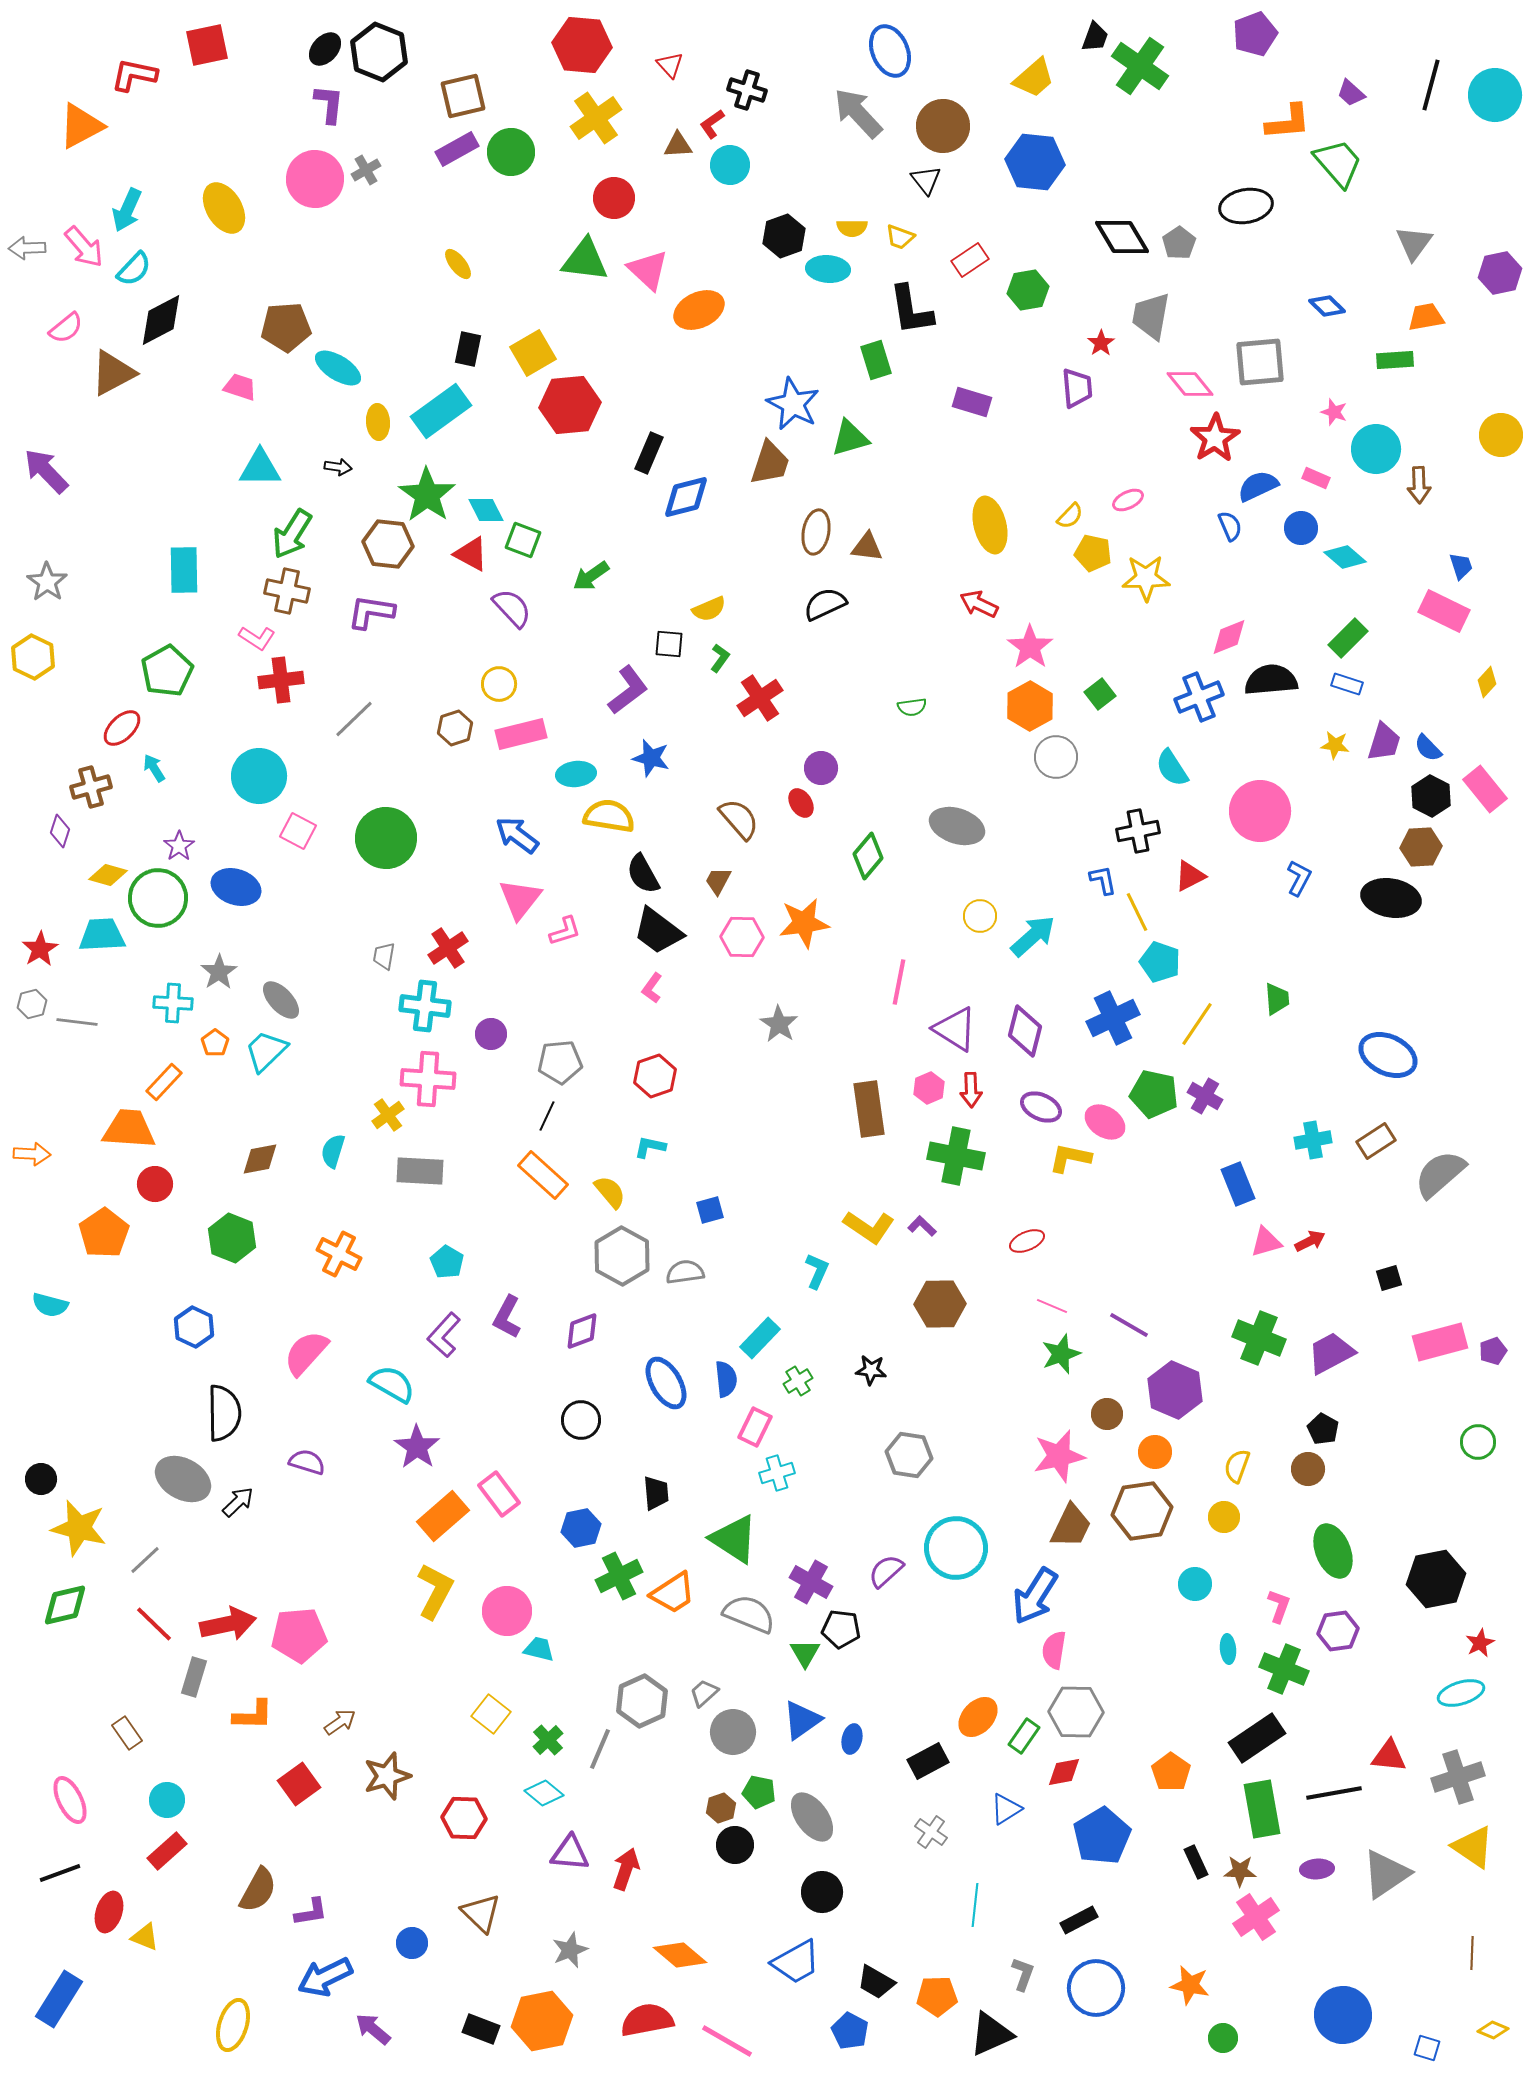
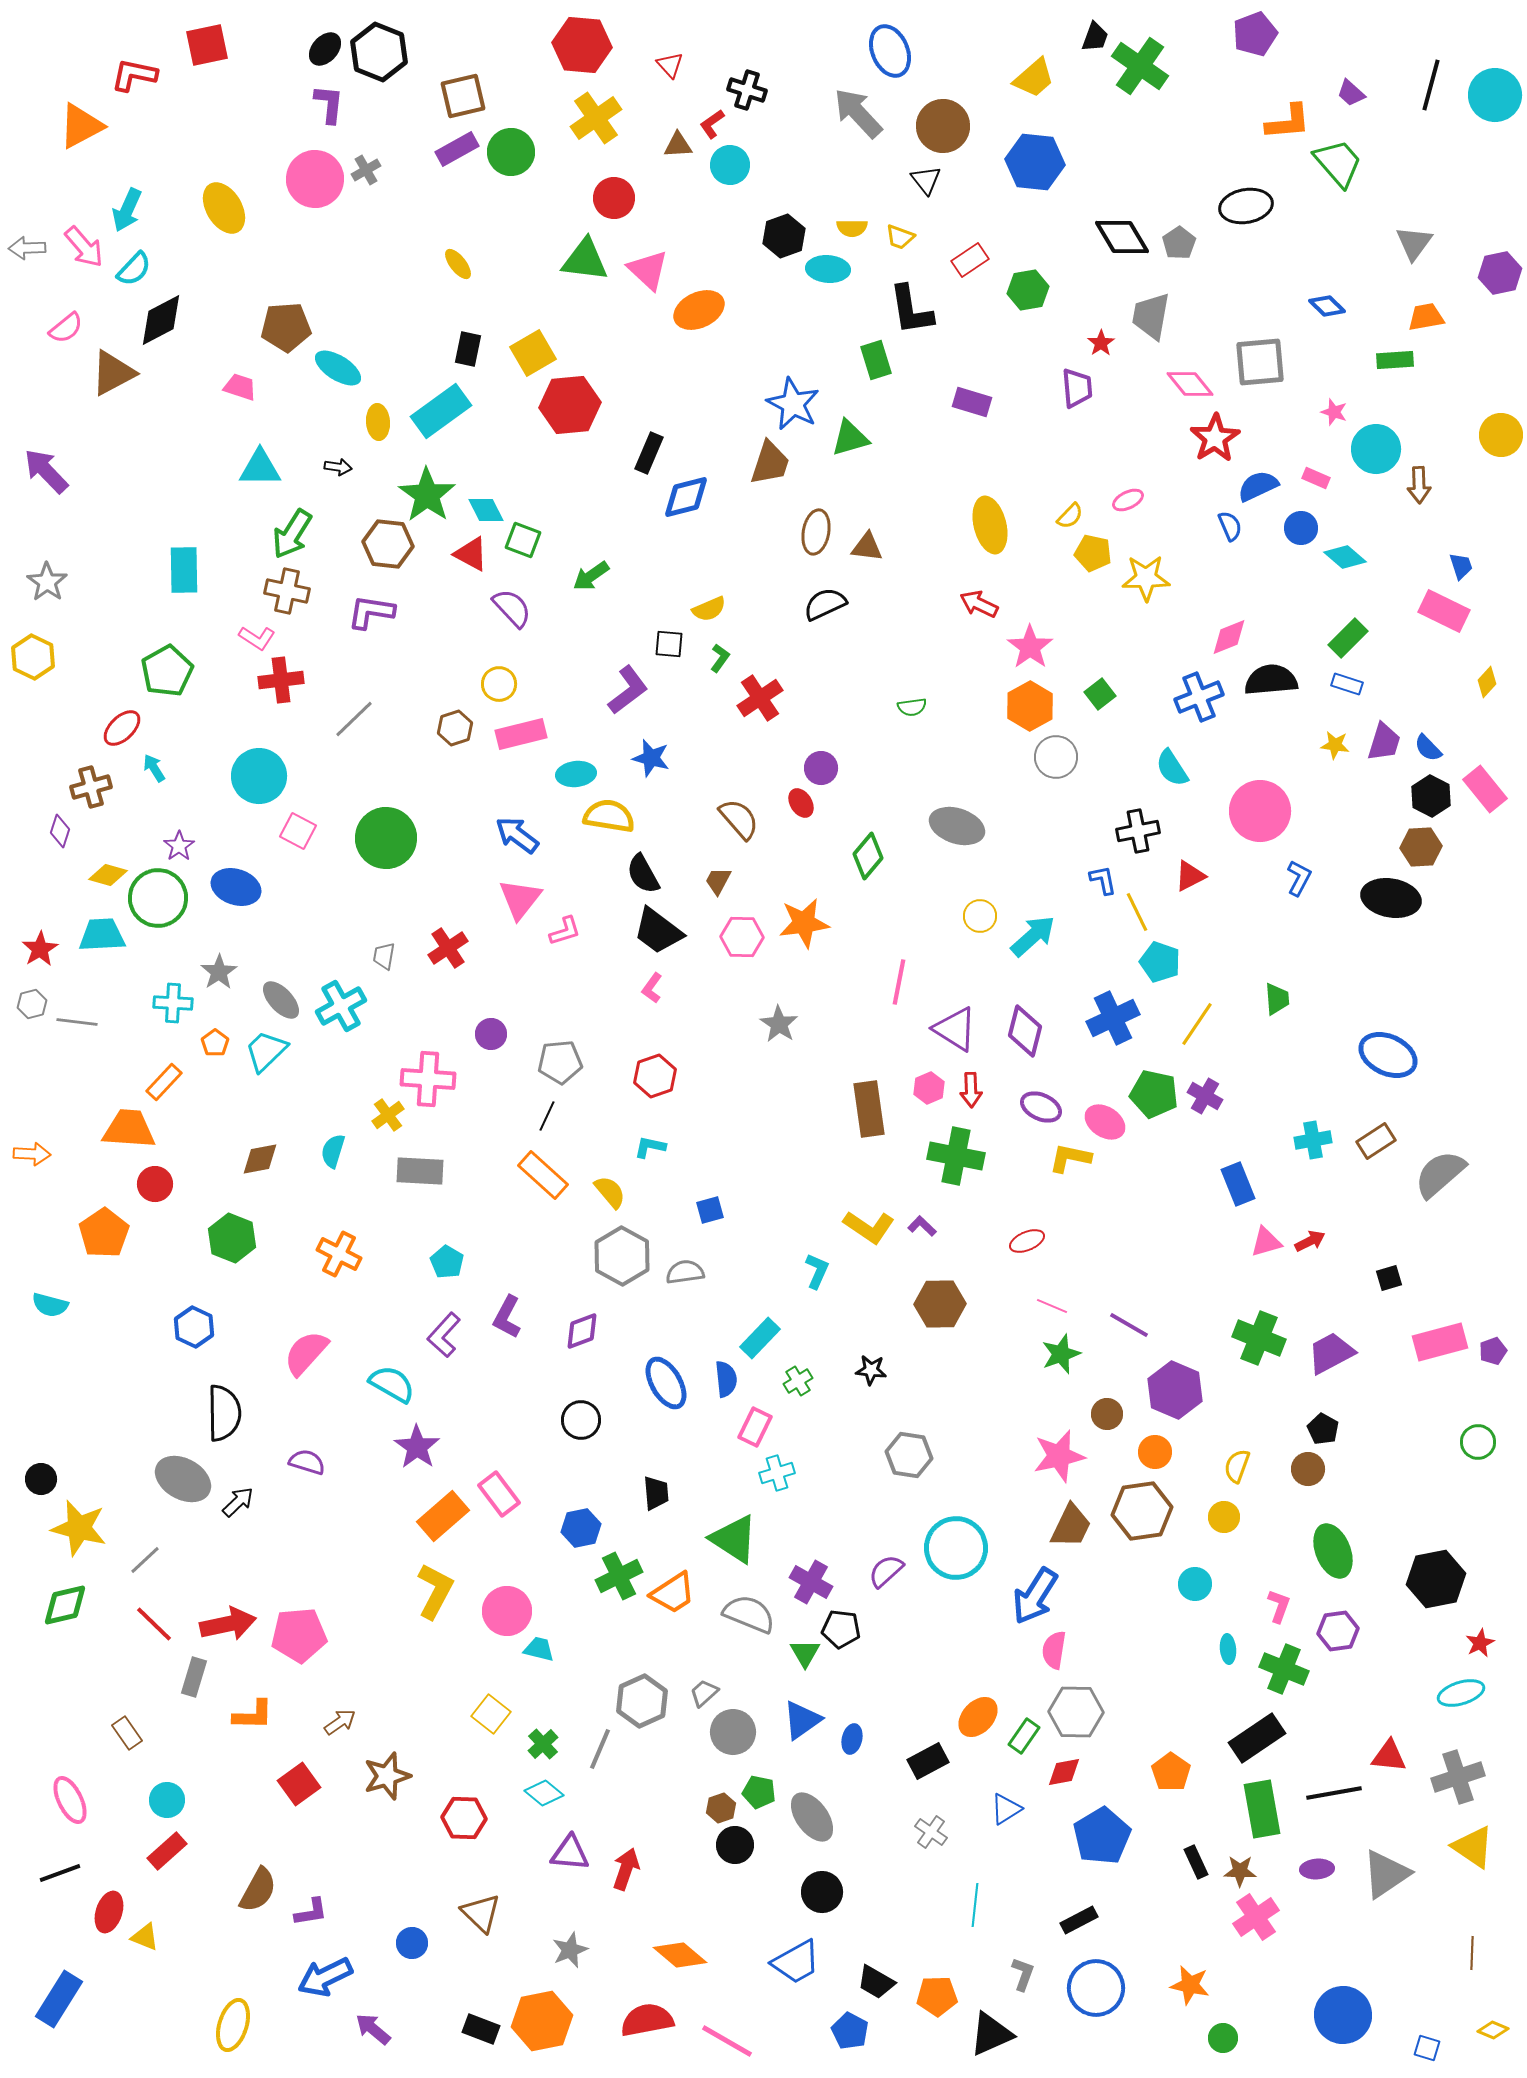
cyan cross at (425, 1006): moved 84 px left; rotated 36 degrees counterclockwise
green cross at (548, 1740): moved 5 px left, 4 px down
